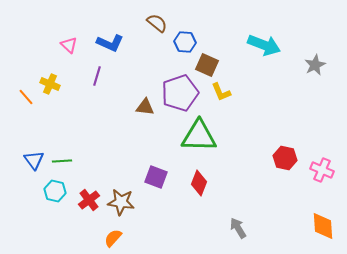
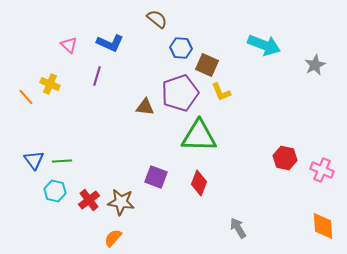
brown semicircle: moved 4 px up
blue hexagon: moved 4 px left, 6 px down
